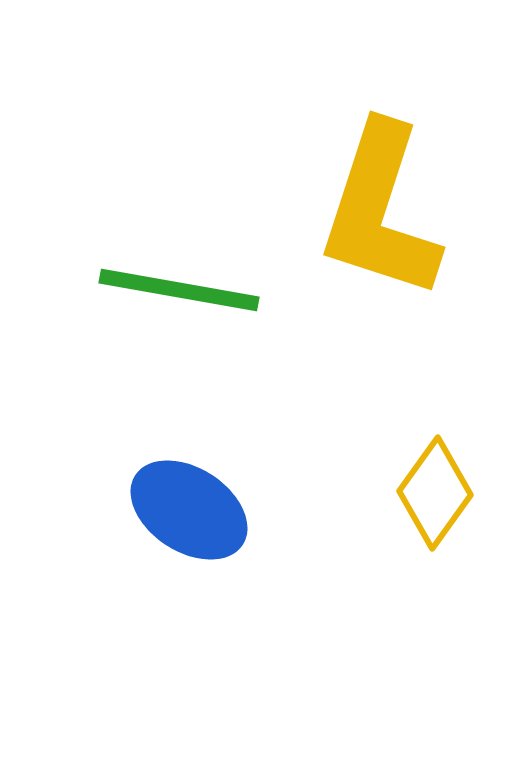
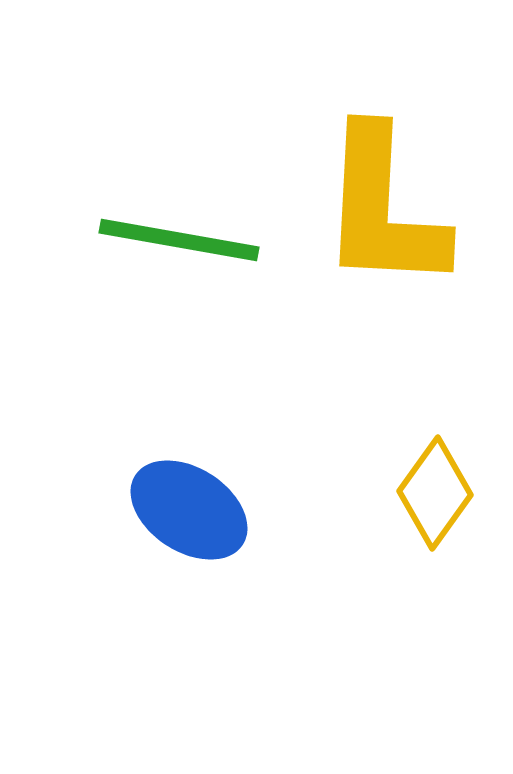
yellow L-shape: moved 3 px right, 2 px up; rotated 15 degrees counterclockwise
green line: moved 50 px up
